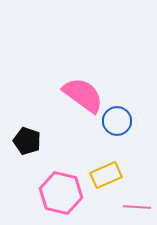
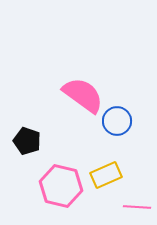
pink hexagon: moved 7 px up
